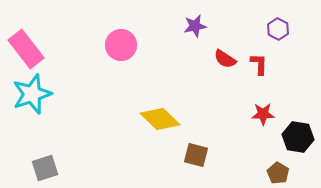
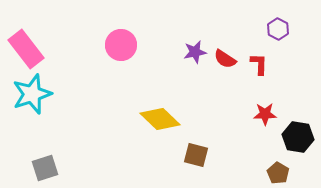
purple star: moved 26 px down
red star: moved 2 px right
